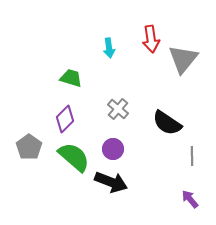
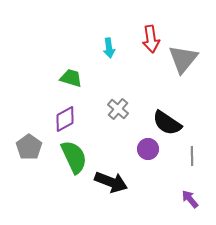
purple diamond: rotated 16 degrees clockwise
purple circle: moved 35 px right
green semicircle: rotated 24 degrees clockwise
